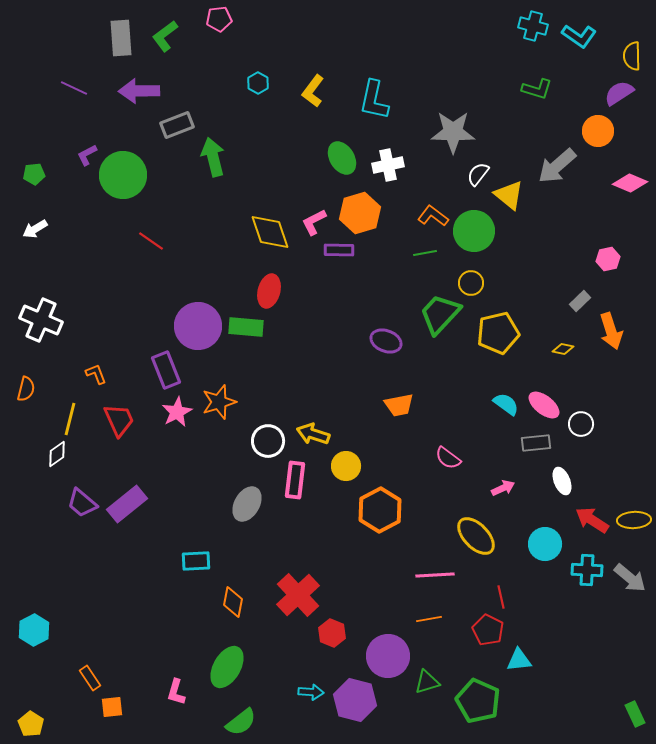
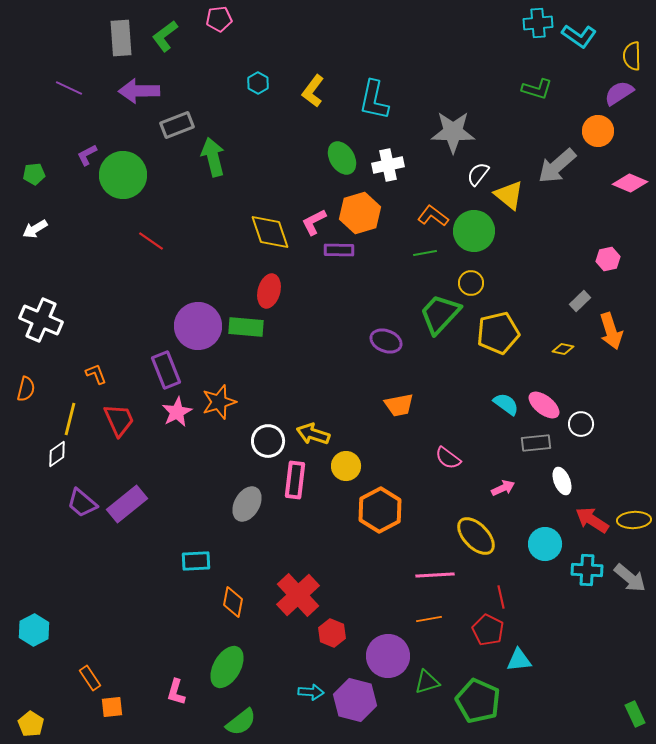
cyan cross at (533, 26): moved 5 px right, 3 px up; rotated 20 degrees counterclockwise
purple line at (74, 88): moved 5 px left
